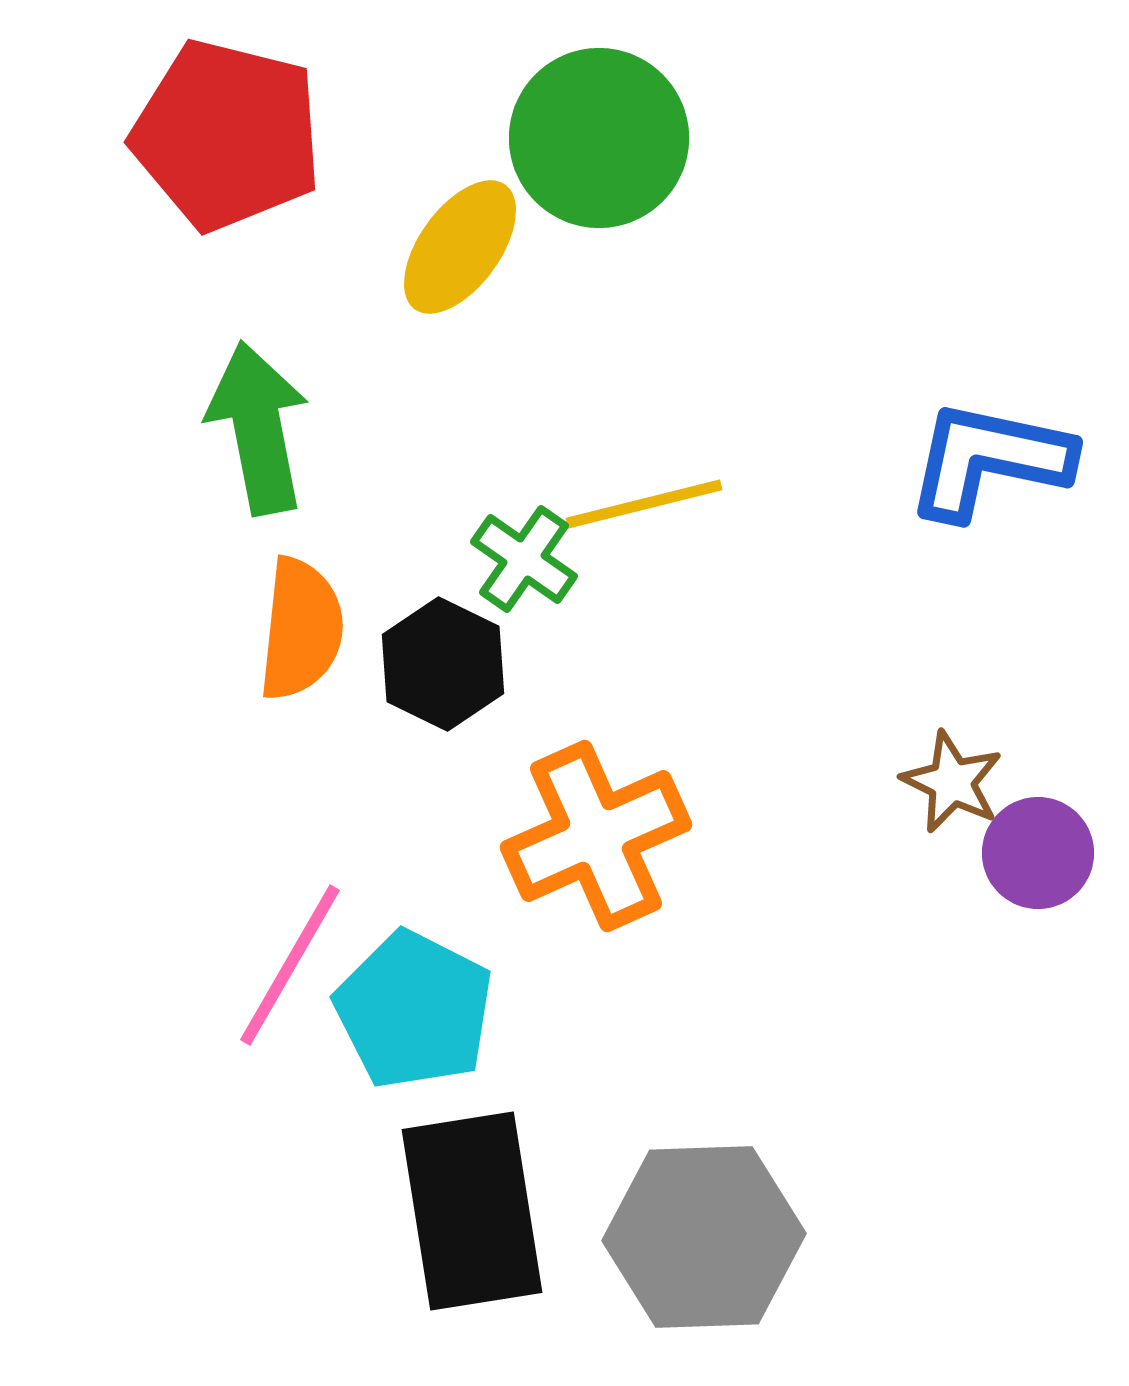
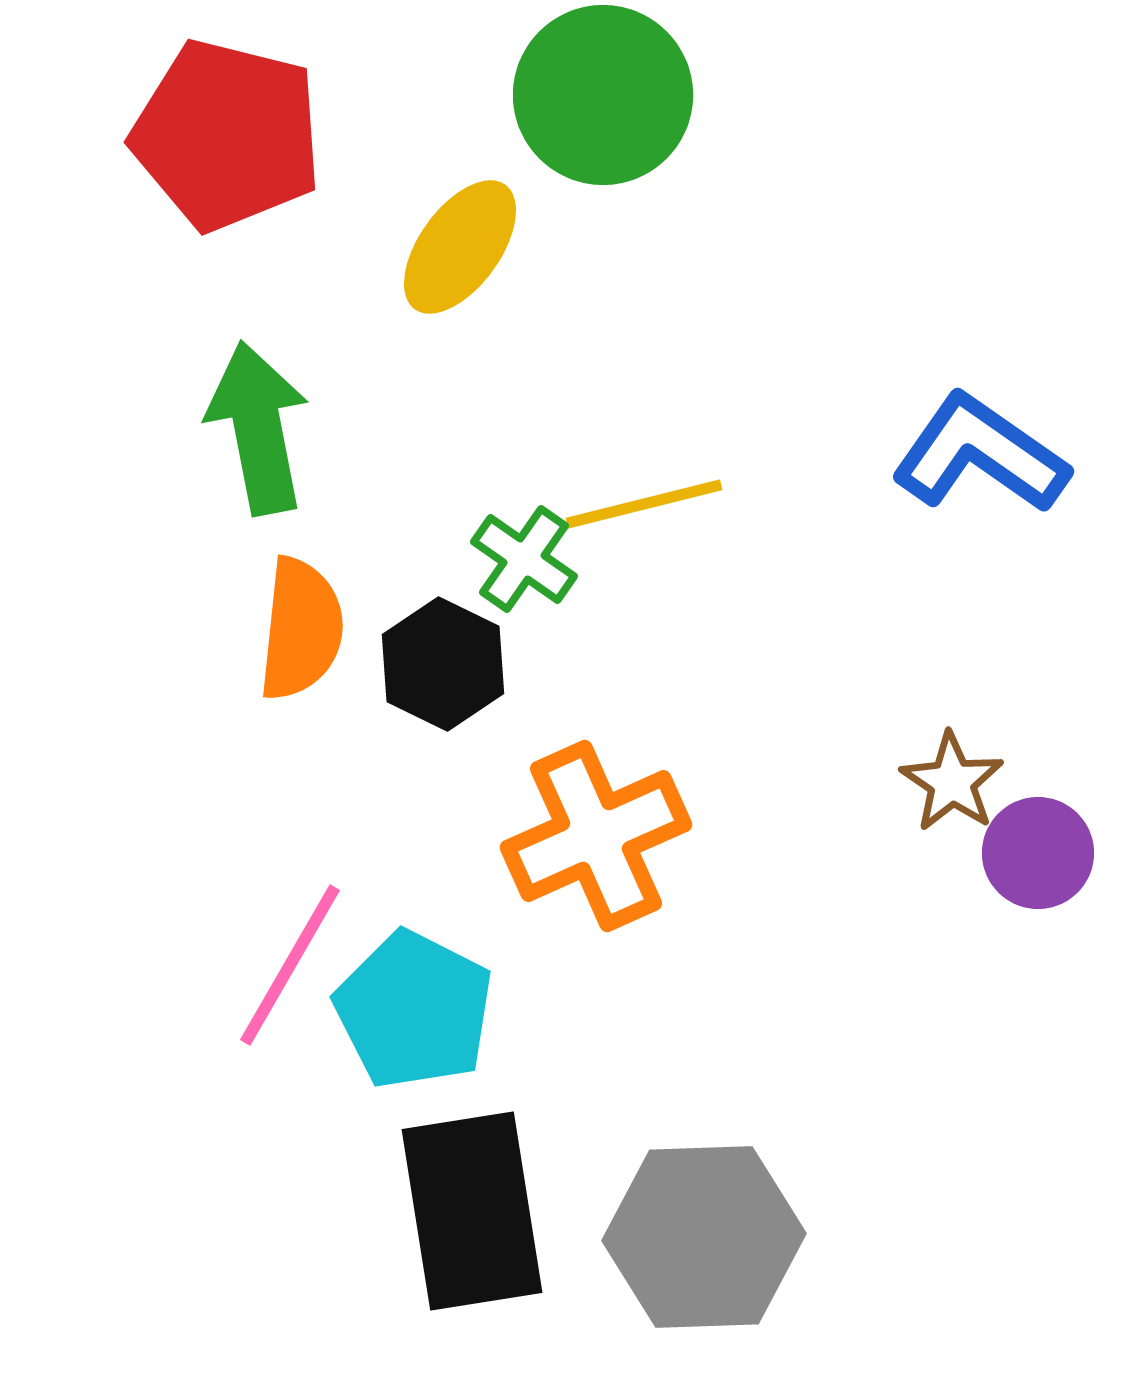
green circle: moved 4 px right, 43 px up
blue L-shape: moved 9 px left, 6 px up; rotated 23 degrees clockwise
brown star: rotated 8 degrees clockwise
